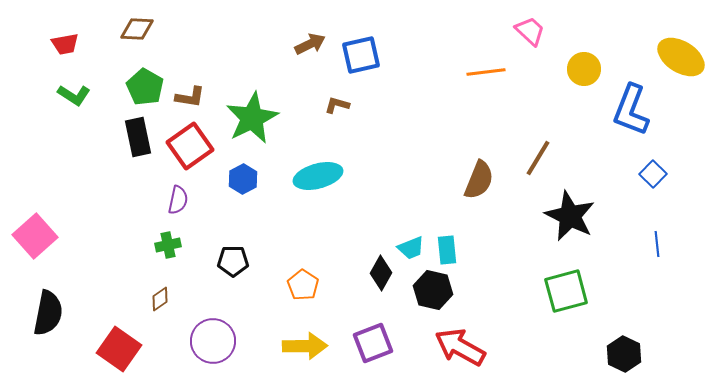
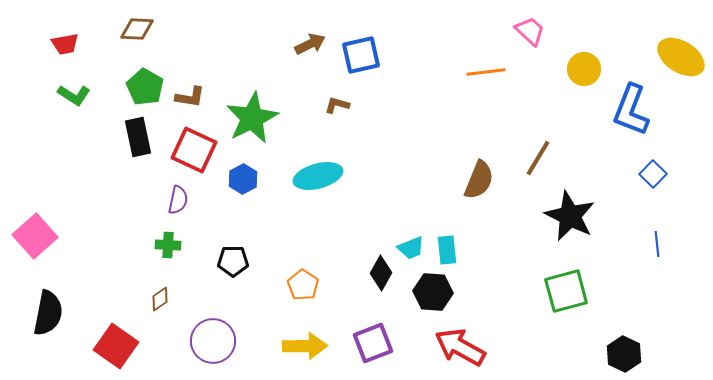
red square at (190, 146): moved 4 px right, 4 px down; rotated 30 degrees counterclockwise
green cross at (168, 245): rotated 15 degrees clockwise
black hexagon at (433, 290): moved 2 px down; rotated 9 degrees counterclockwise
red square at (119, 349): moved 3 px left, 3 px up
